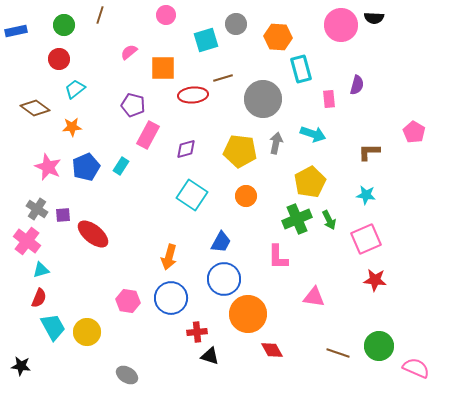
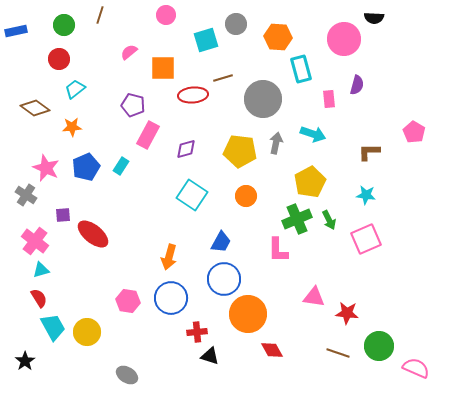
pink circle at (341, 25): moved 3 px right, 14 px down
pink star at (48, 167): moved 2 px left, 1 px down
gray cross at (37, 209): moved 11 px left, 14 px up
pink cross at (27, 241): moved 8 px right
pink L-shape at (278, 257): moved 7 px up
red star at (375, 280): moved 28 px left, 33 px down
red semicircle at (39, 298): rotated 54 degrees counterclockwise
black star at (21, 366): moved 4 px right, 5 px up; rotated 30 degrees clockwise
